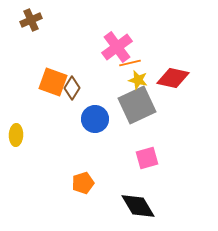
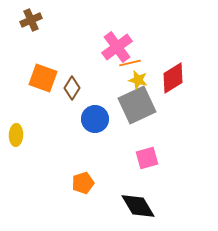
red diamond: rotated 44 degrees counterclockwise
orange square: moved 10 px left, 4 px up
